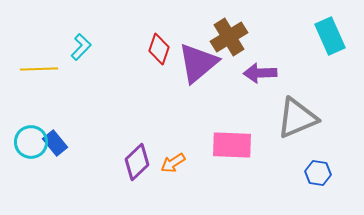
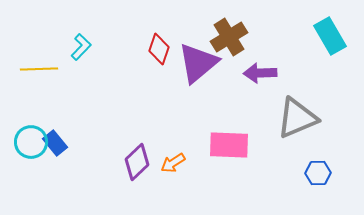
cyan rectangle: rotated 6 degrees counterclockwise
pink rectangle: moved 3 px left
blue hexagon: rotated 10 degrees counterclockwise
